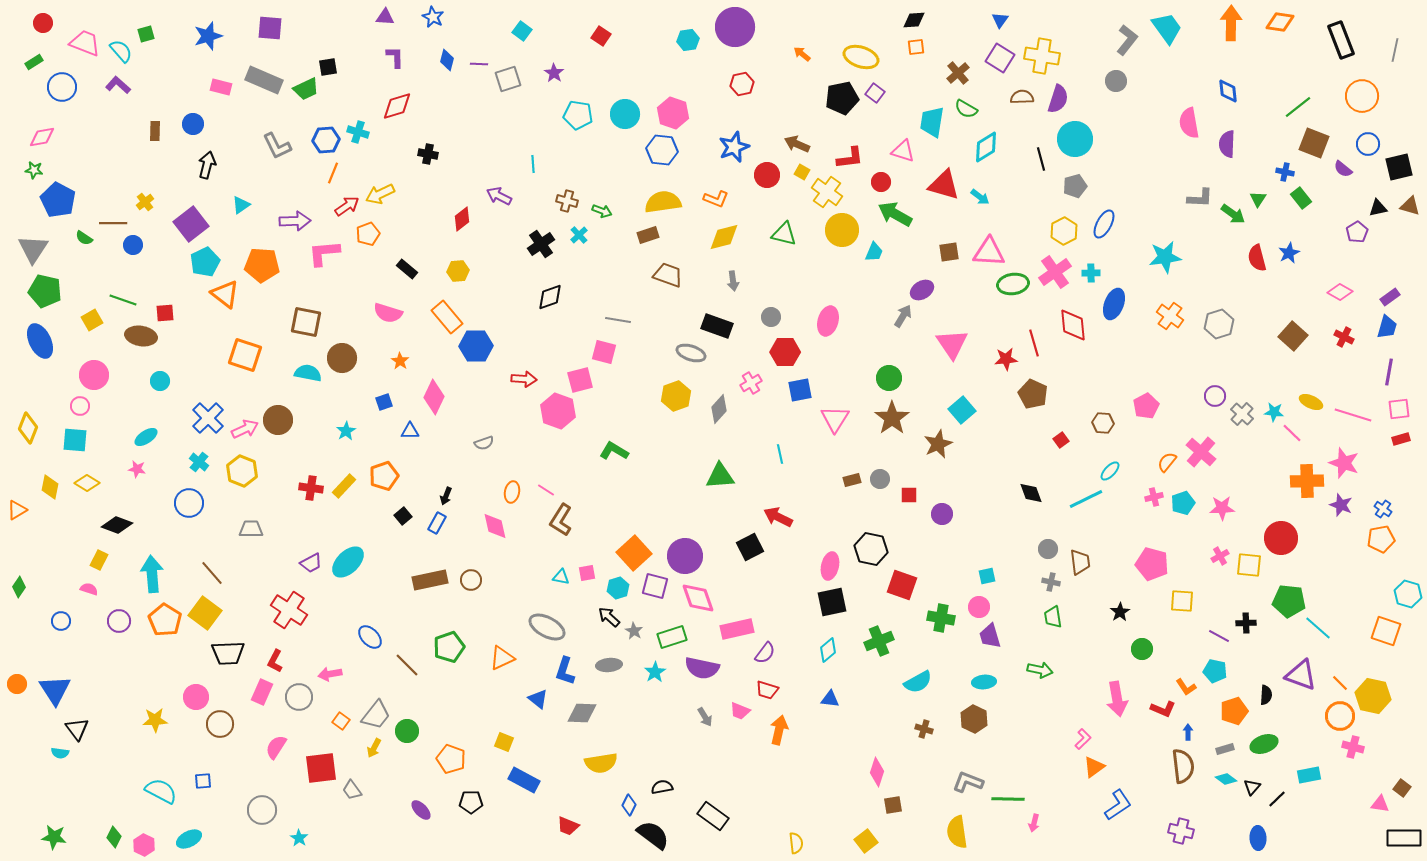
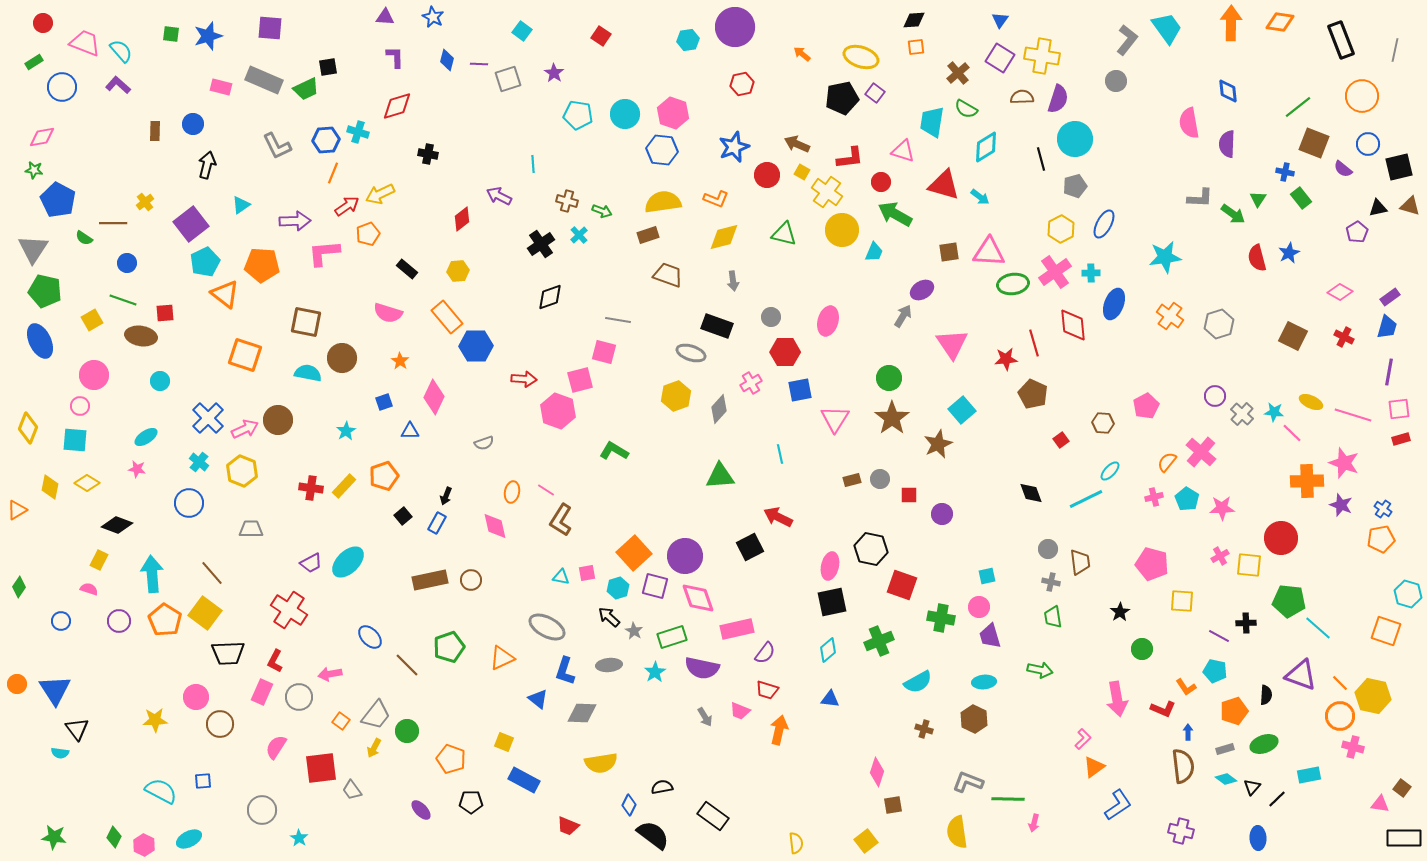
green square at (146, 34): moved 25 px right; rotated 24 degrees clockwise
yellow hexagon at (1064, 231): moved 3 px left, 2 px up
blue circle at (133, 245): moved 6 px left, 18 px down
brown square at (1293, 336): rotated 16 degrees counterclockwise
cyan pentagon at (1183, 503): moved 4 px right, 4 px up; rotated 20 degrees counterclockwise
